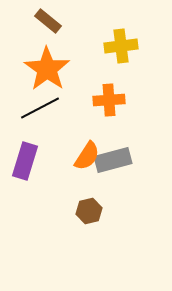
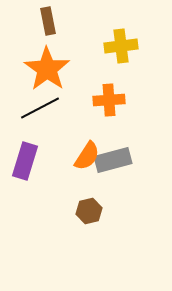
brown rectangle: rotated 40 degrees clockwise
